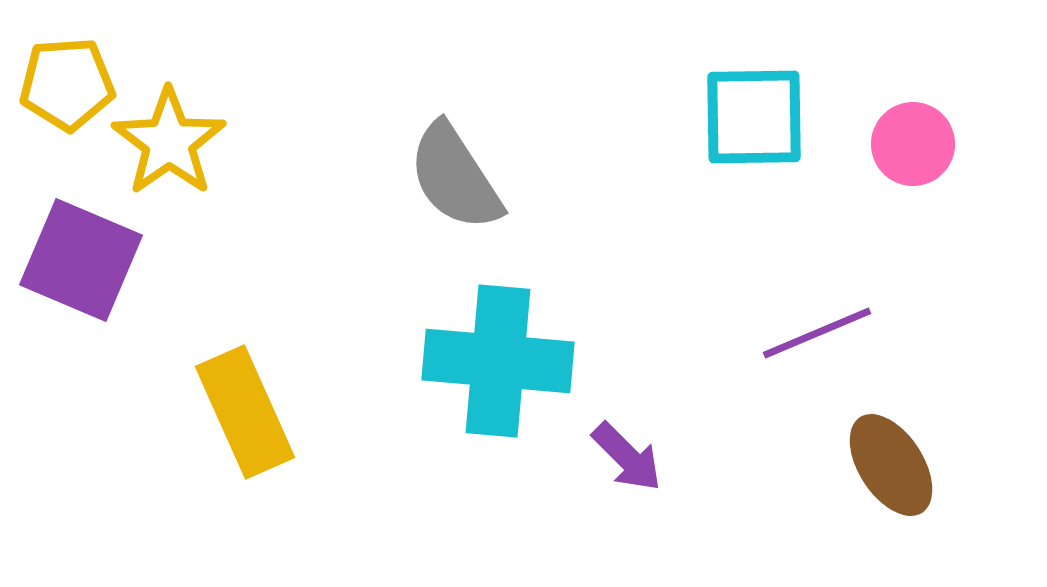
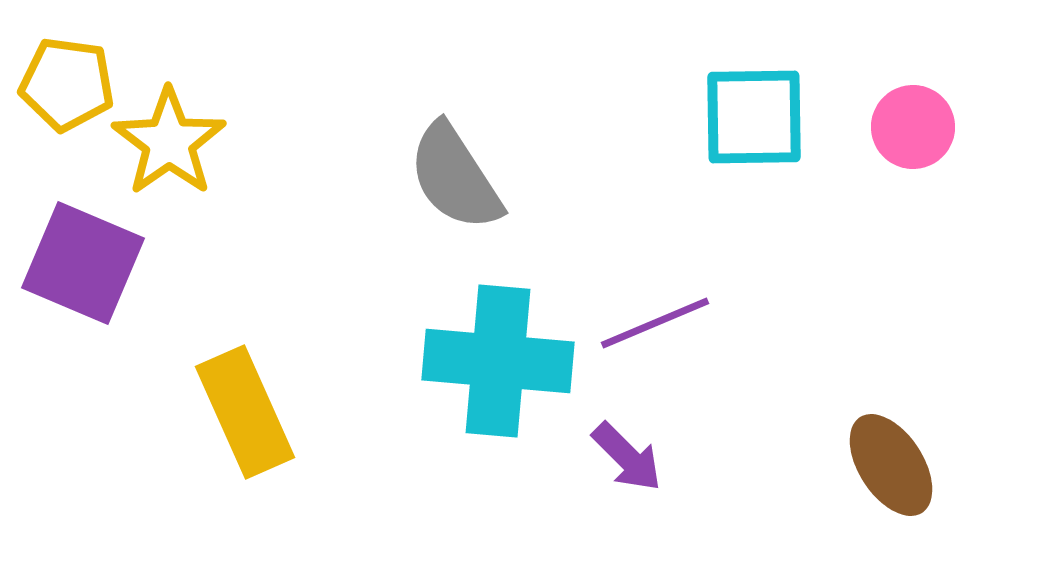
yellow pentagon: rotated 12 degrees clockwise
pink circle: moved 17 px up
purple square: moved 2 px right, 3 px down
purple line: moved 162 px left, 10 px up
